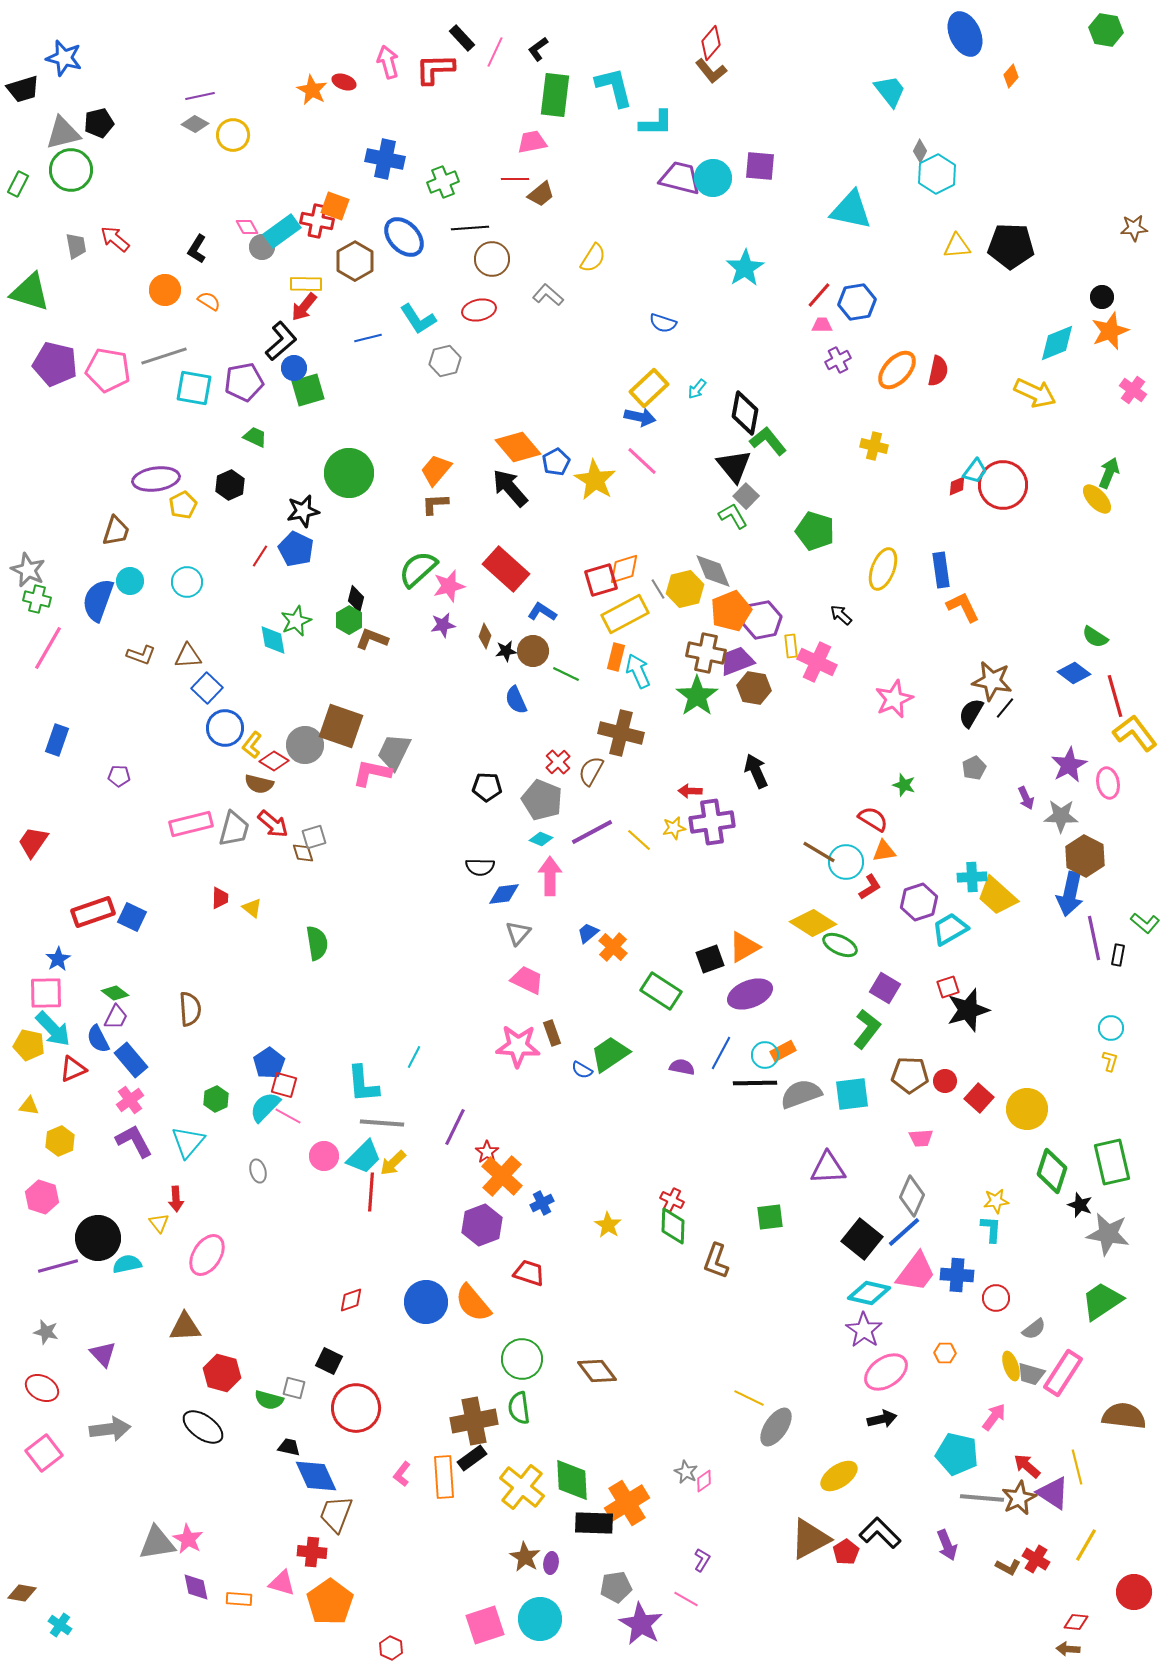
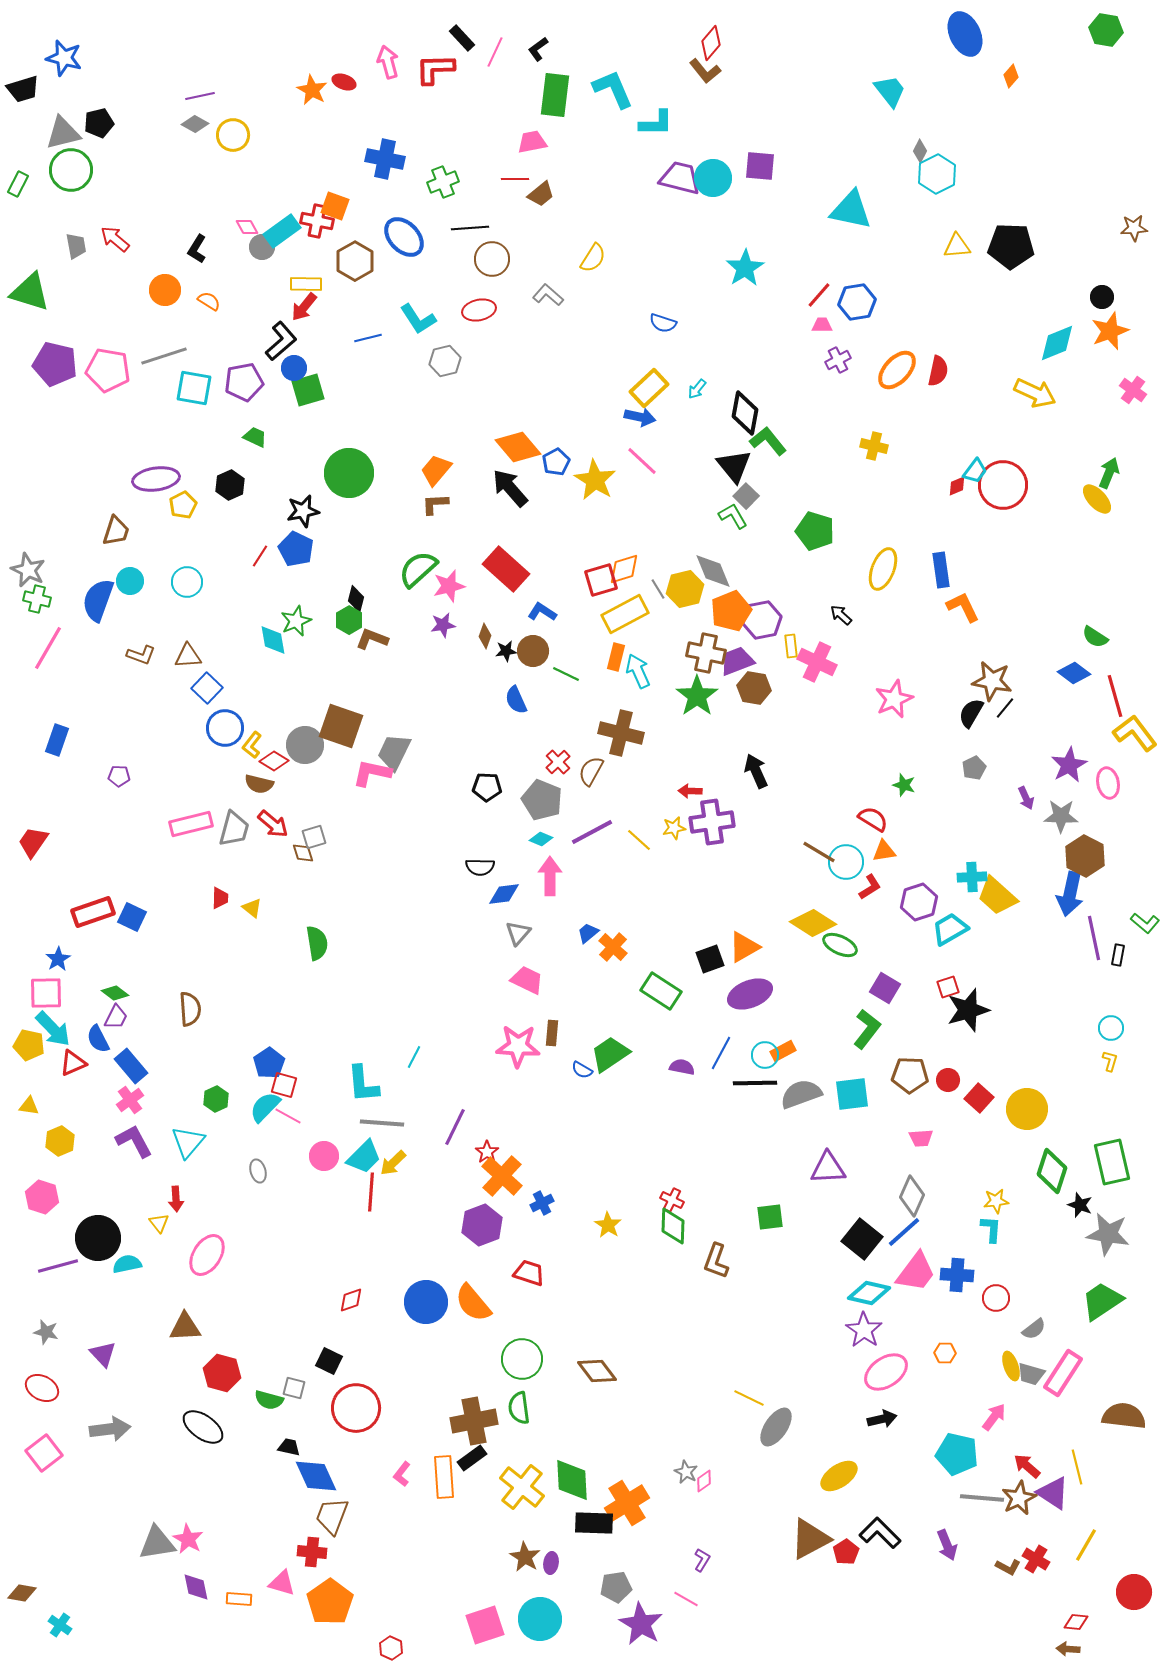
brown L-shape at (711, 71): moved 6 px left
cyan L-shape at (614, 87): moved 1 px left, 2 px down; rotated 9 degrees counterclockwise
brown rectangle at (552, 1033): rotated 25 degrees clockwise
blue rectangle at (131, 1060): moved 6 px down
red triangle at (73, 1069): moved 6 px up
red circle at (945, 1081): moved 3 px right, 1 px up
brown trapezoid at (336, 1514): moved 4 px left, 2 px down
